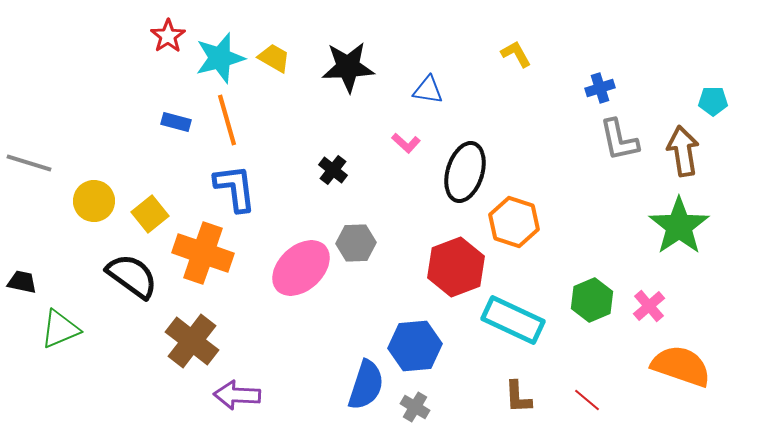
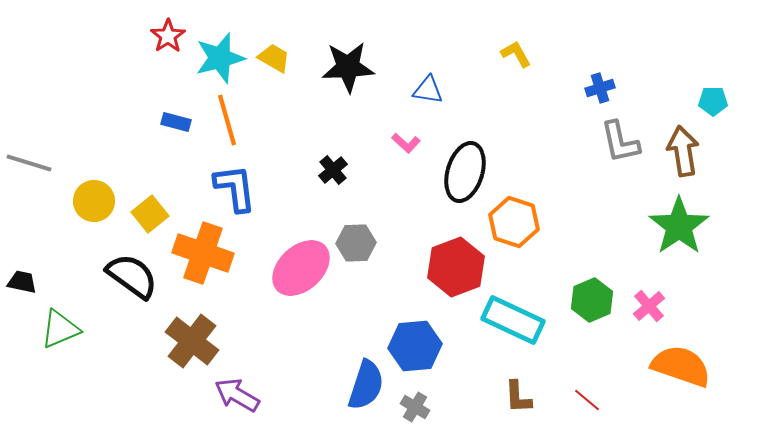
gray L-shape: moved 1 px right, 2 px down
black cross: rotated 12 degrees clockwise
purple arrow: rotated 27 degrees clockwise
